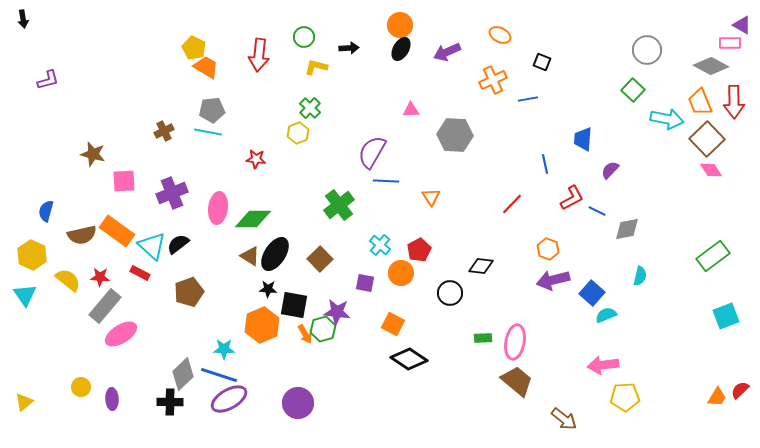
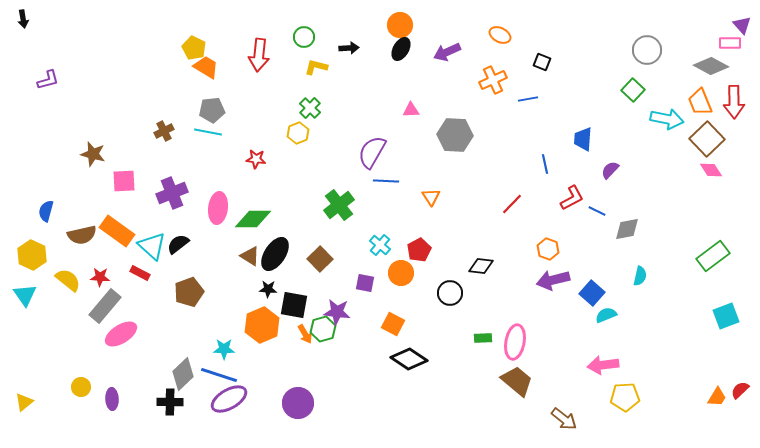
purple triangle at (742, 25): rotated 18 degrees clockwise
